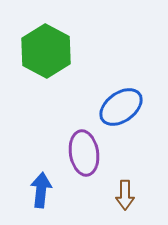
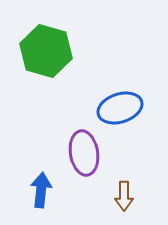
green hexagon: rotated 12 degrees counterclockwise
blue ellipse: moved 1 px left, 1 px down; rotated 18 degrees clockwise
brown arrow: moved 1 px left, 1 px down
